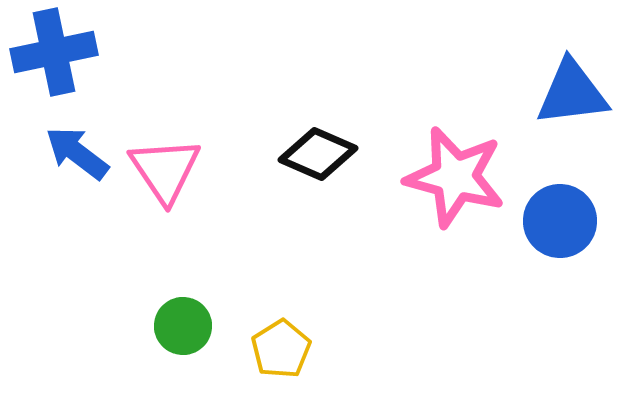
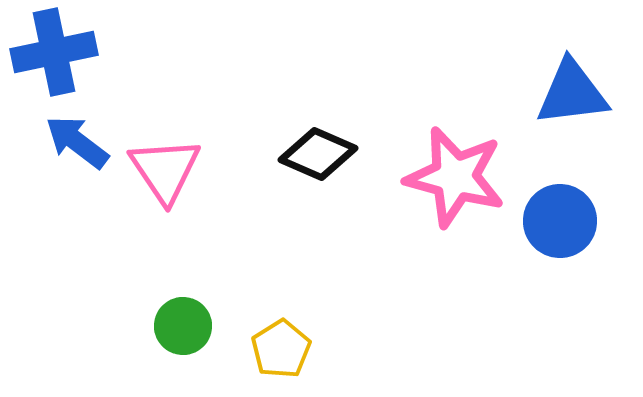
blue arrow: moved 11 px up
